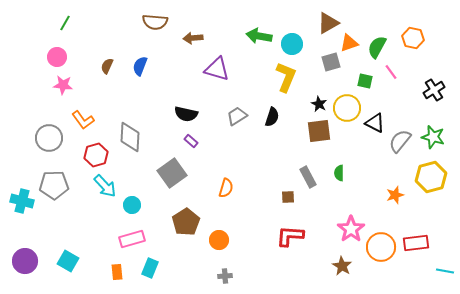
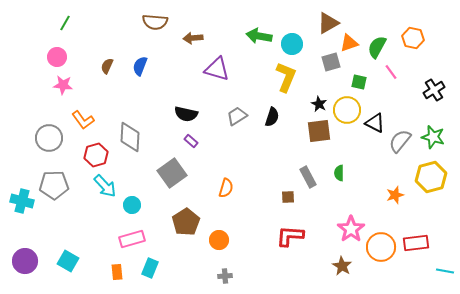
green square at (365, 81): moved 6 px left, 1 px down
yellow circle at (347, 108): moved 2 px down
